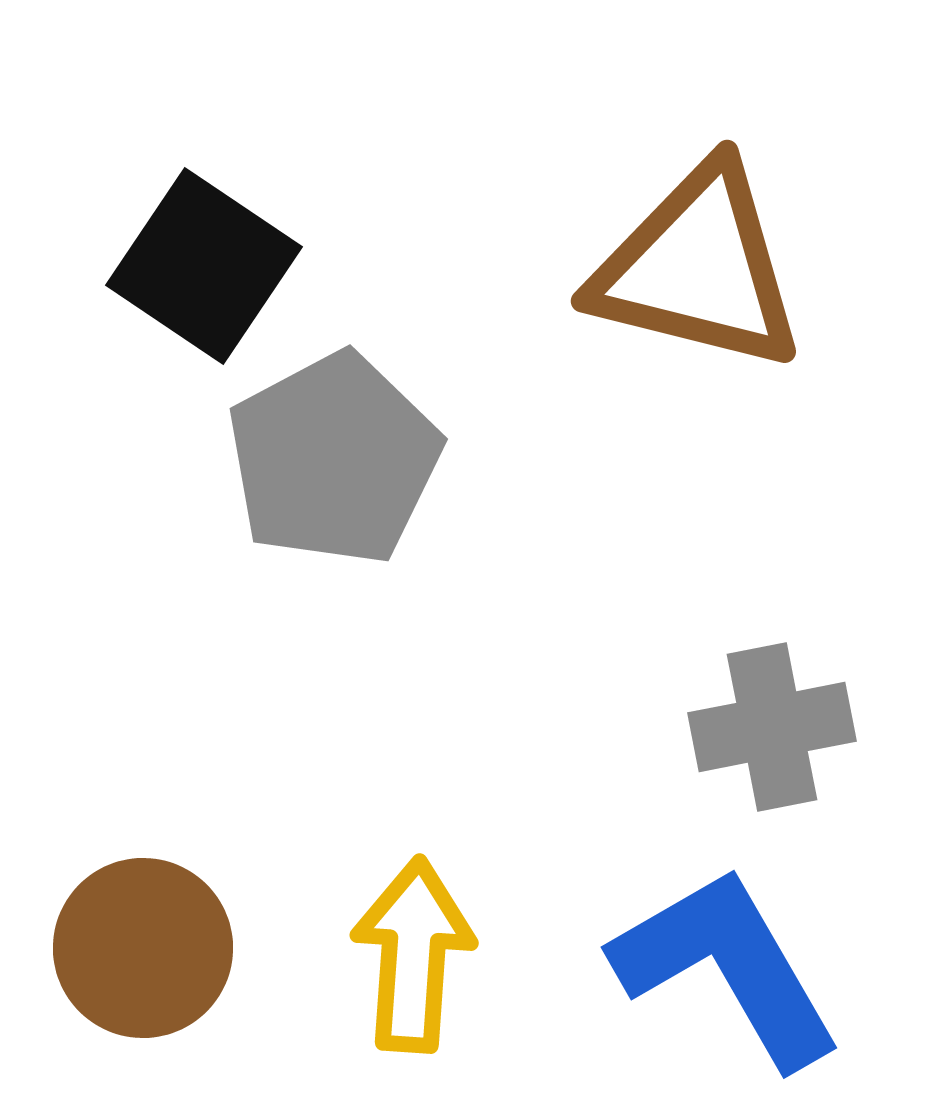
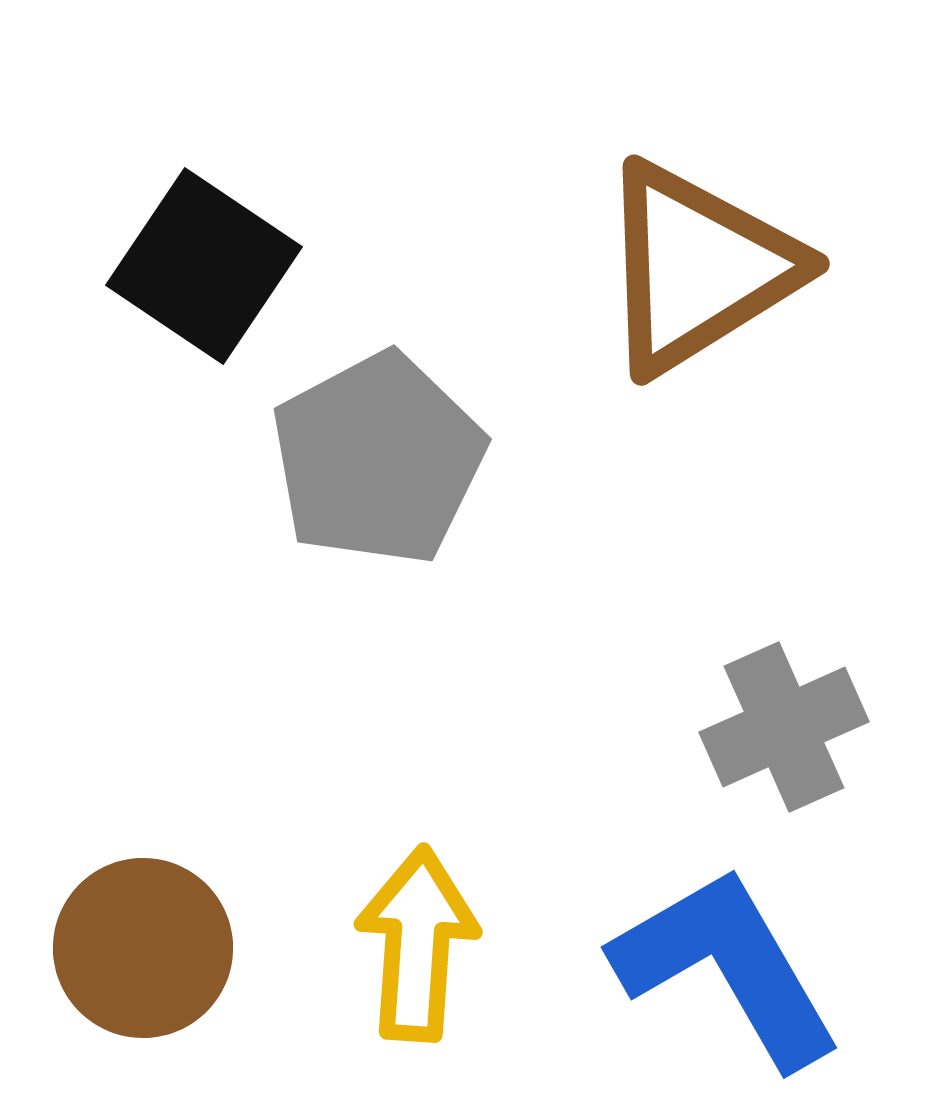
brown triangle: rotated 46 degrees counterclockwise
gray pentagon: moved 44 px right
gray cross: moved 12 px right; rotated 13 degrees counterclockwise
yellow arrow: moved 4 px right, 11 px up
